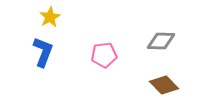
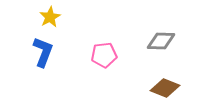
brown diamond: moved 1 px right, 3 px down; rotated 24 degrees counterclockwise
